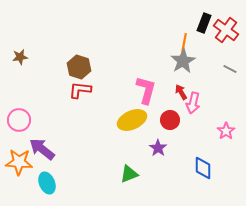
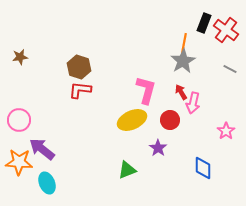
green triangle: moved 2 px left, 4 px up
